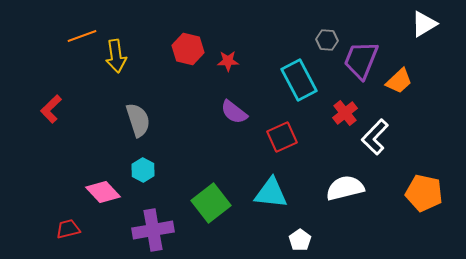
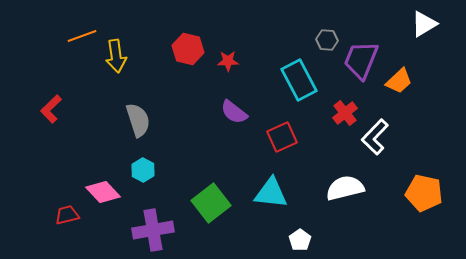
red trapezoid: moved 1 px left, 14 px up
